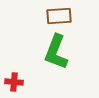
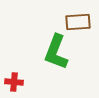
brown rectangle: moved 19 px right, 6 px down
